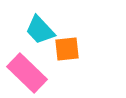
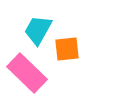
cyan trapezoid: moved 2 px left; rotated 72 degrees clockwise
